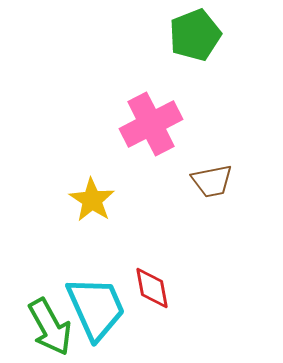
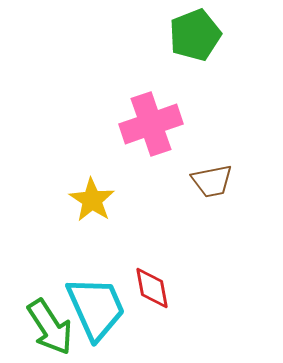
pink cross: rotated 8 degrees clockwise
green arrow: rotated 4 degrees counterclockwise
